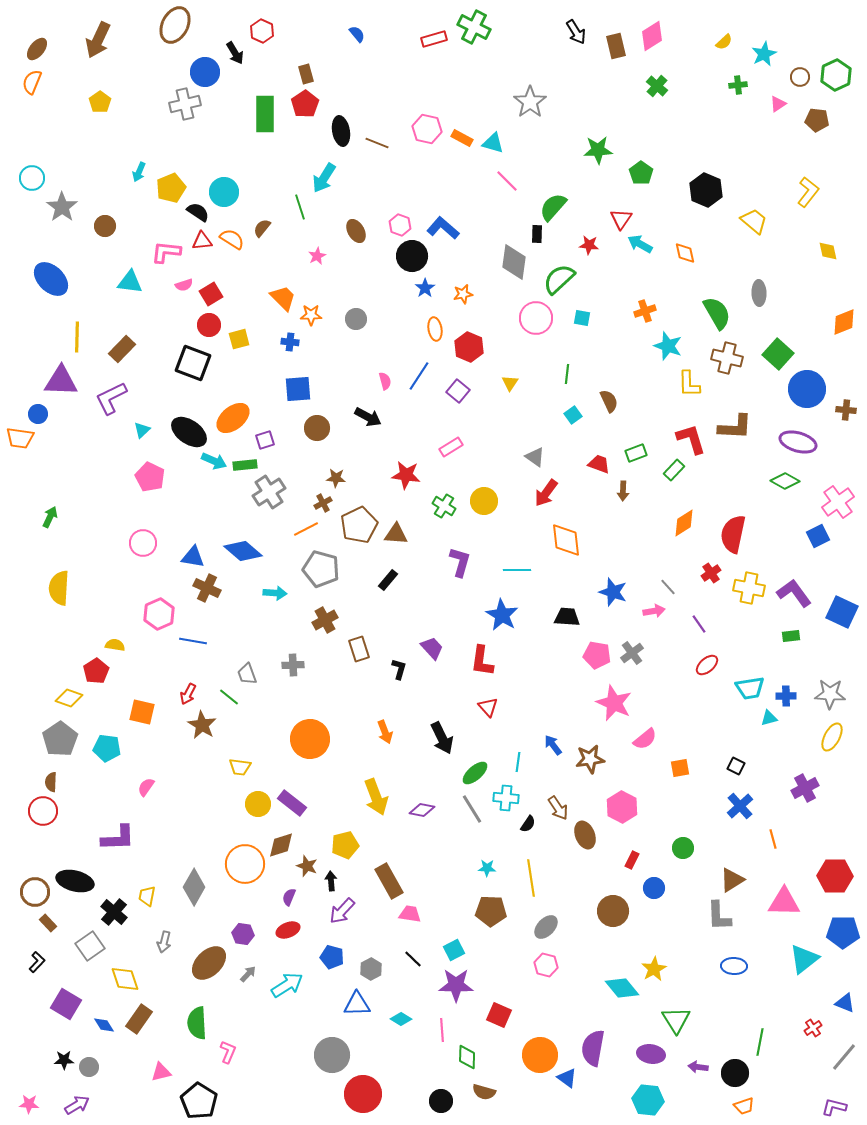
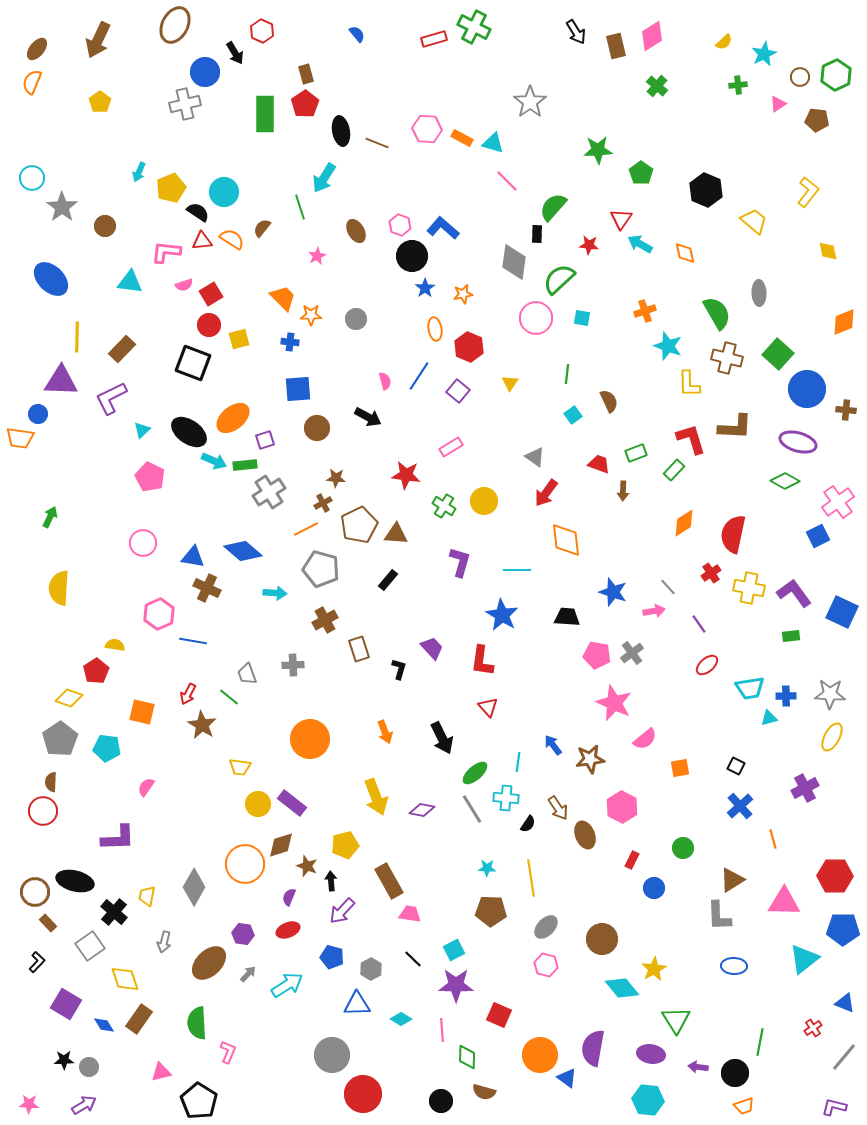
pink hexagon at (427, 129): rotated 8 degrees counterclockwise
brown circle at (613, 911): moved 11 px left, 28 px down
blue pentagon at (843, 932): moved 3 px up
purple arrow at (77, 1105): moved 7 px right
